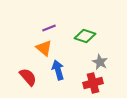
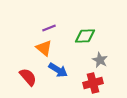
green diamond: rotated 20 degrees counterclockwise
gray star: moved 2 px up
blue arrow: rotated 138 degrees clockwise
